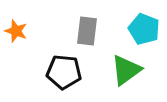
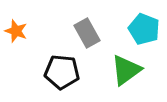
gray rectangle: moved 2 px down; rotated 36 degrees counterclockwise
black pentagon: moved 2 px left
